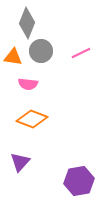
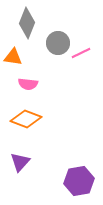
gray circle: moved 17 px right, 8 px up
orange diamond: moved 6 px left
